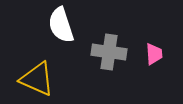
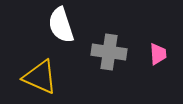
pink trapezoid: moved 4 px right
yellow triangle: moved 3 px right, 2 px up
